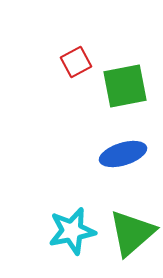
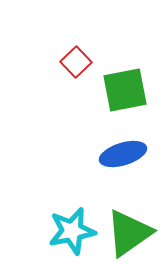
red square: rotated 16 degrees counterclockwise
green square: moved 4 px down
green triangle: moved 3 px left; rotated 6 degrees clockwise
